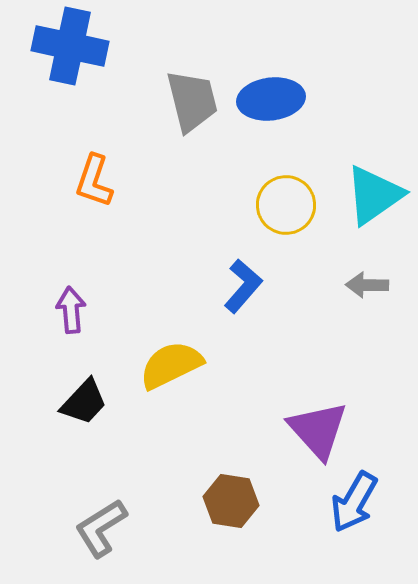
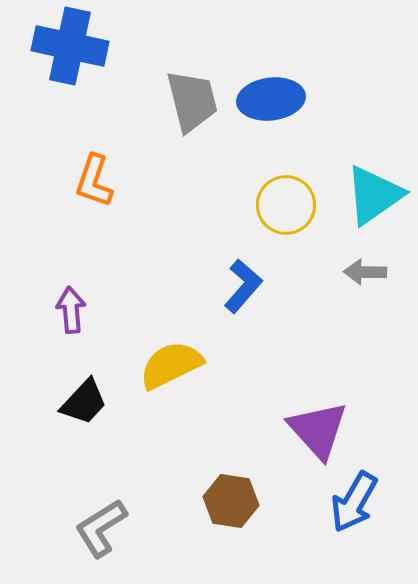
gray arrow: moved 2 px left, 13 px up
